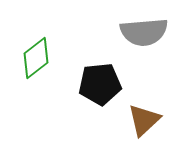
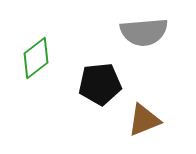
brown triangle: rotated 21 degrees clockwise
